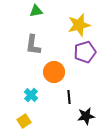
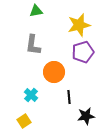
purple pentagon: moved 2 px left
